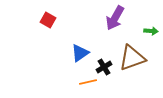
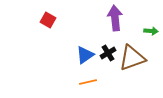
purple arrow: rotated 145 degrees clockwise
blue triangle: moved 5 px right, 2 px down
black cross: moved 4 px right, 14 px up
